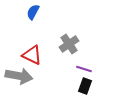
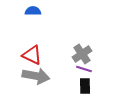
blue semicircle: moved 1 px up; rotated 63 degrees clockwise
gray cross: moved 13 px right, 10 px down
gray arrow: moved 17 px right
black rectangle: rotated 21 degrees counterclockwise
